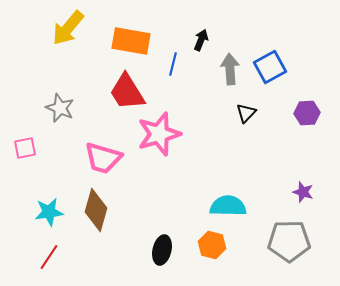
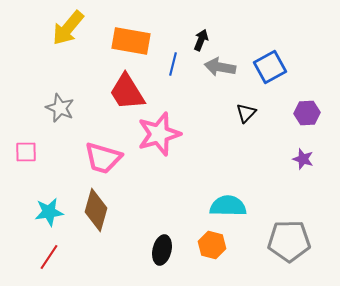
gray arrow: moved 10 px left, 2 px up; rotated 76 degrees counterclockwise
pink square: moved 1 px right, 4 px down; rotated 10 degrees clockwise
purple star: moved 33 px up
